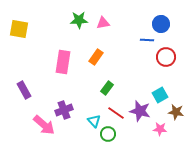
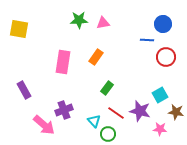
blue circle: moved 2 px right
